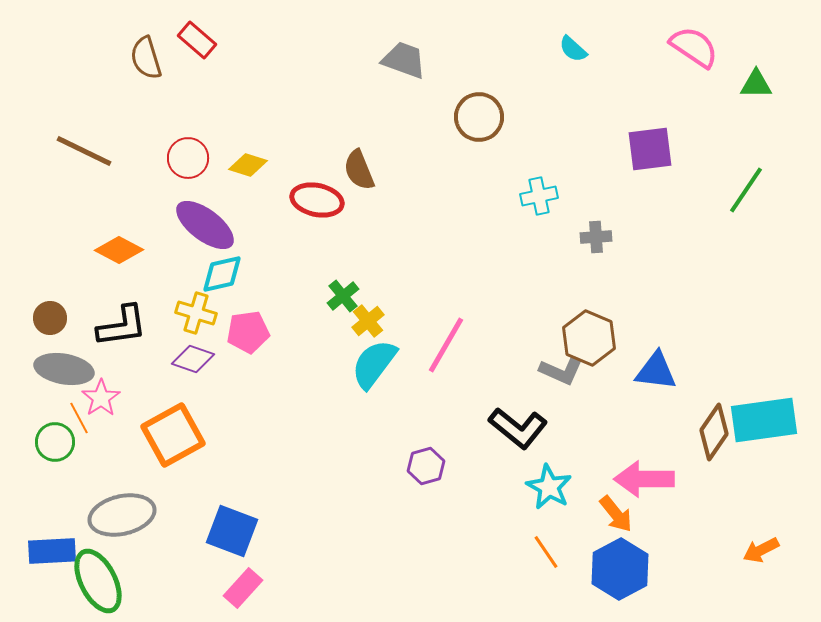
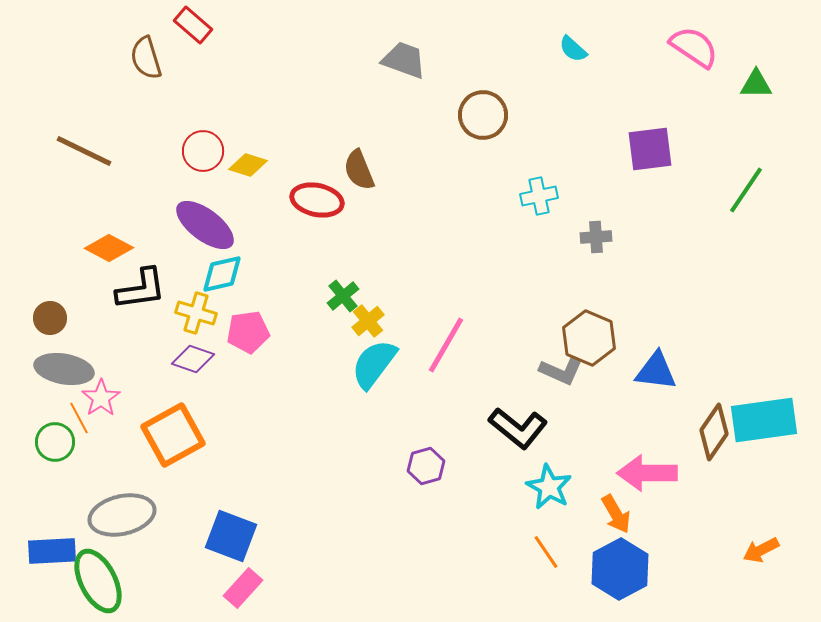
red rectangle at (197, 40): moved 4 px left, 15 px up
brown circle at (479, 117): moved 4 px right, 2 px up
red circle at (188, 158): moved 15 px right, 7 px up
orange diamond at (119, 250): moved 10 px left, 2 px up
black L-shape at (122, 326): moved 19 px right, 37 px up
pink arrow at (644, 479): moved 3 px right, 6 px up
orange arrow at (616, 514): rotated 9 degrees clockwise
blue square at (232, 531): moved 1 px left, 5 px down
